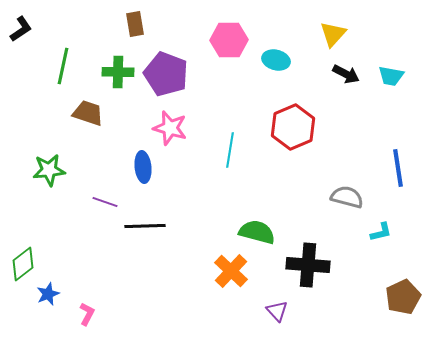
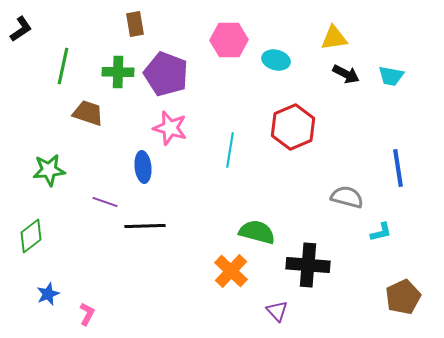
yellow triangle: moved 1 px right, 4 px down; rotated 40 degrees clockwise
green diamond: moved 8 px right, 28 px up
